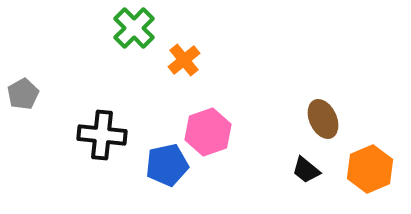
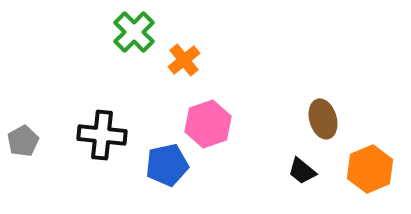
green cross: moved 4 px down
gray pentagon: moved 47 px down
brown ellipse: rotated 9 degrees clockwise
pink hexagon: moved 8 px up
black trapezoid: moved 4 px left, 1 px down
